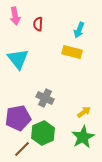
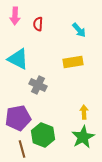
pink arrow: rotated 12 degrees clockwise
cyan arrow: rotated 63 degrees counterclockwise
yellow rectangle: moved 1 px right, 10 px down; rotated 24 degrees counterclockwise
cyan triangle: rotated 25 degrees counterclockwise
gray cross: moved 7 px left, 13 px up
yellow arrow: rotated 56 degrees counterclockwise
green hexagon: moved 2 px down; rotated 15 degrees counterclockwise
brown line: rotated 60 degrees counterclockwise
